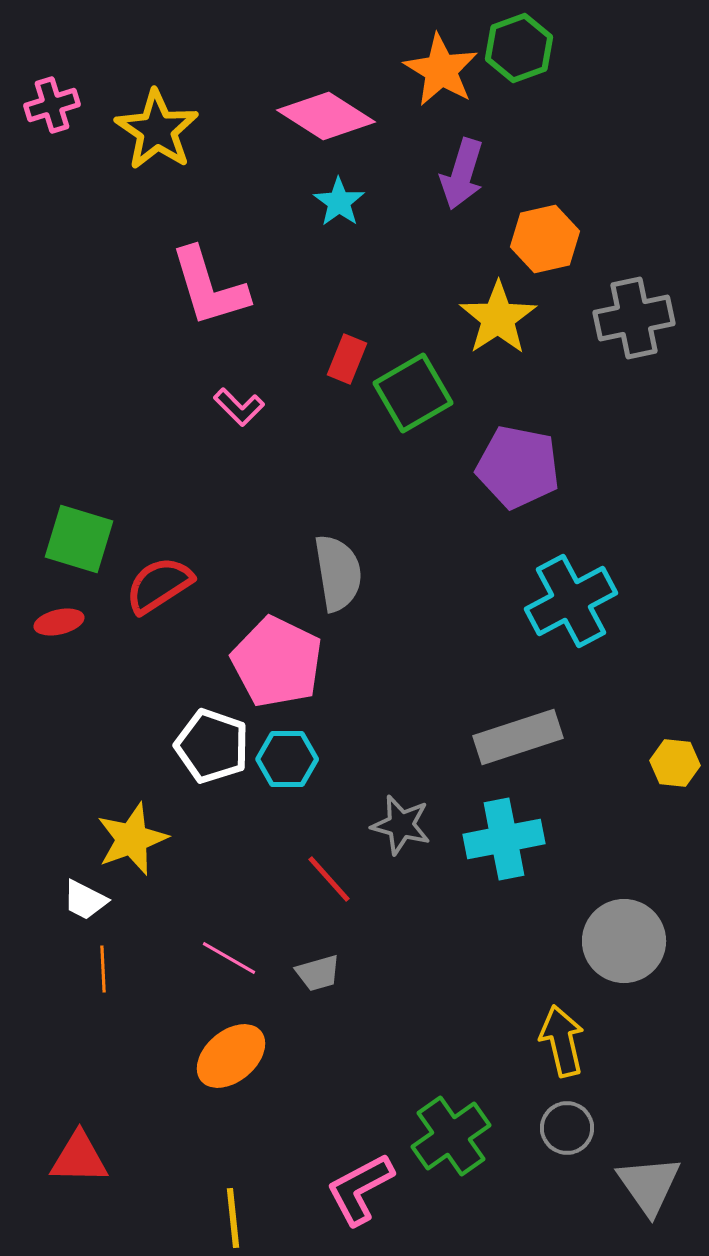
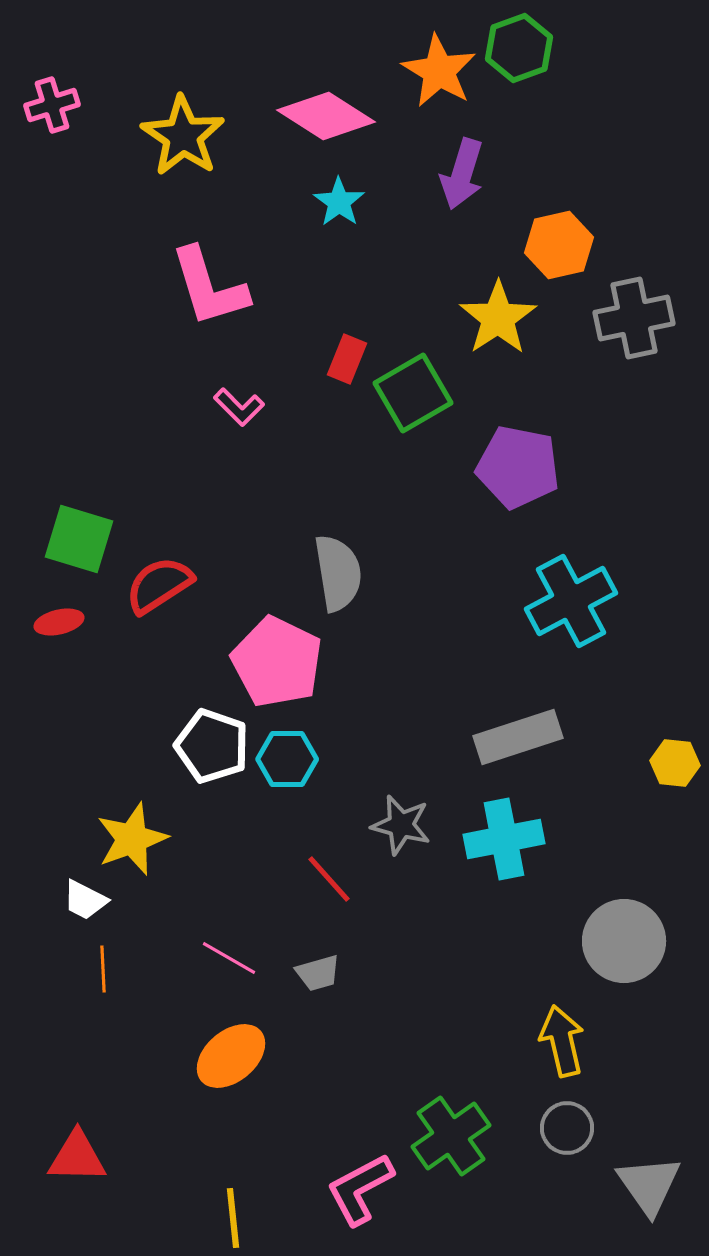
orange star at (441, 70): moved 2 px left, 1 px down
yellow star at (157, 130): moved 26 px right, 6 px down
orange hexagon at (545, 239): moved 14 px right, 6 px down
red triangle at (79, 1158): moved 2 px left, 1 px up
